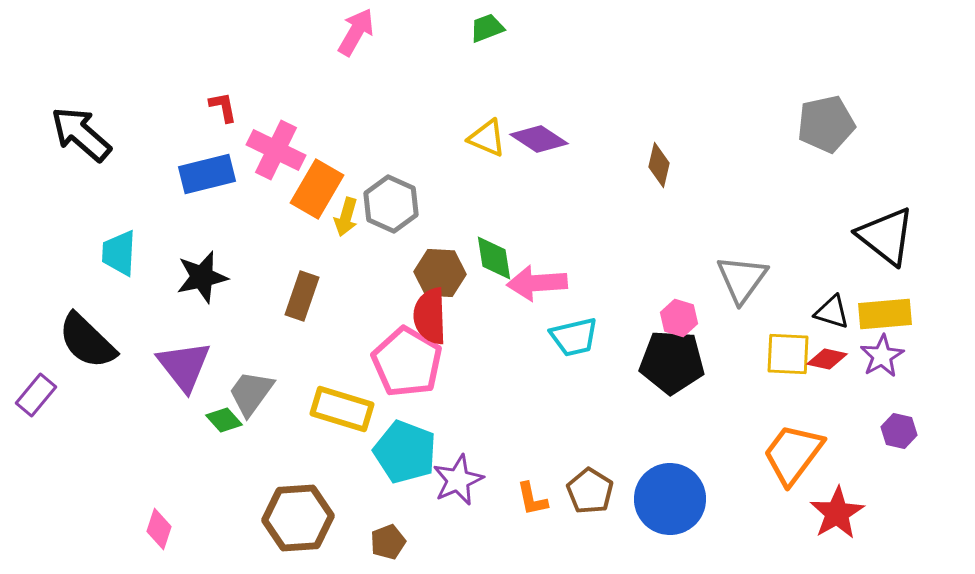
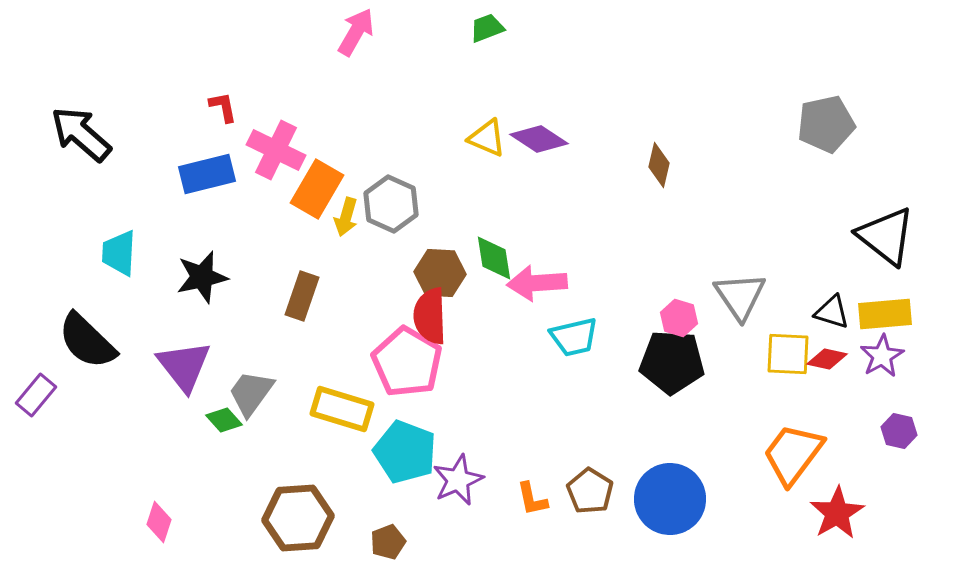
gray triangle at (742, 279): moved 2 px left, 17 px down; rotated 10 degrees counterclockwise
pink diamond at (159, 529): moved 7 px up
